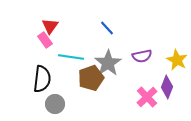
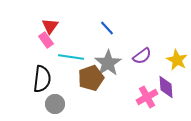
pink rectangle: moved 1 px right
purple semicircle: rotated 24 degrees counterclockwise
purple diamond: moved 1 px left; rotated 25 degrees counterclockwise
pink cross: rotated 15 degrees clockwise
